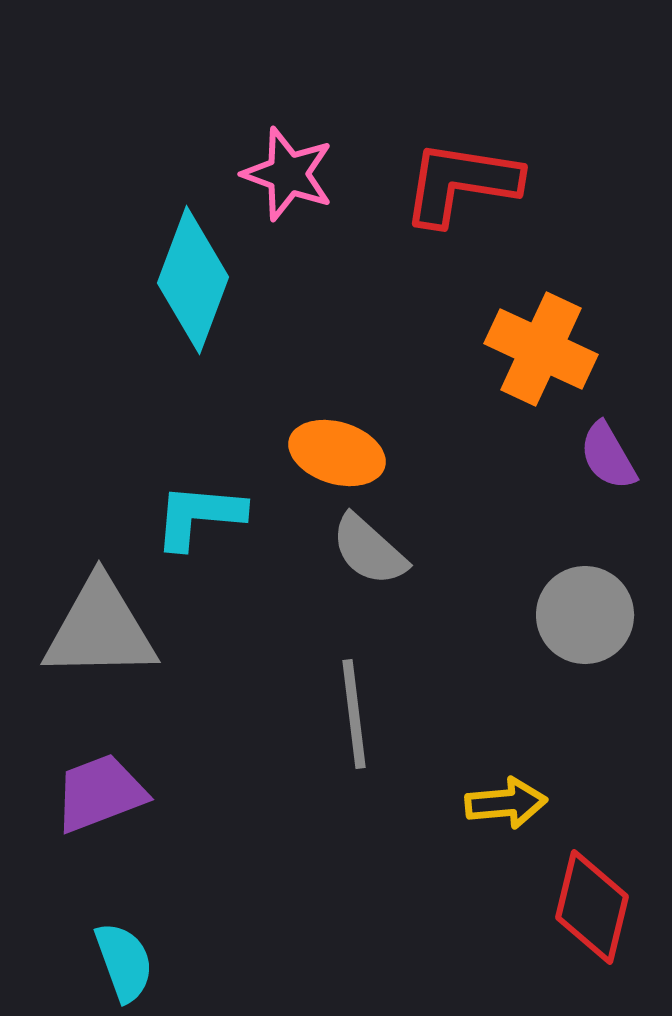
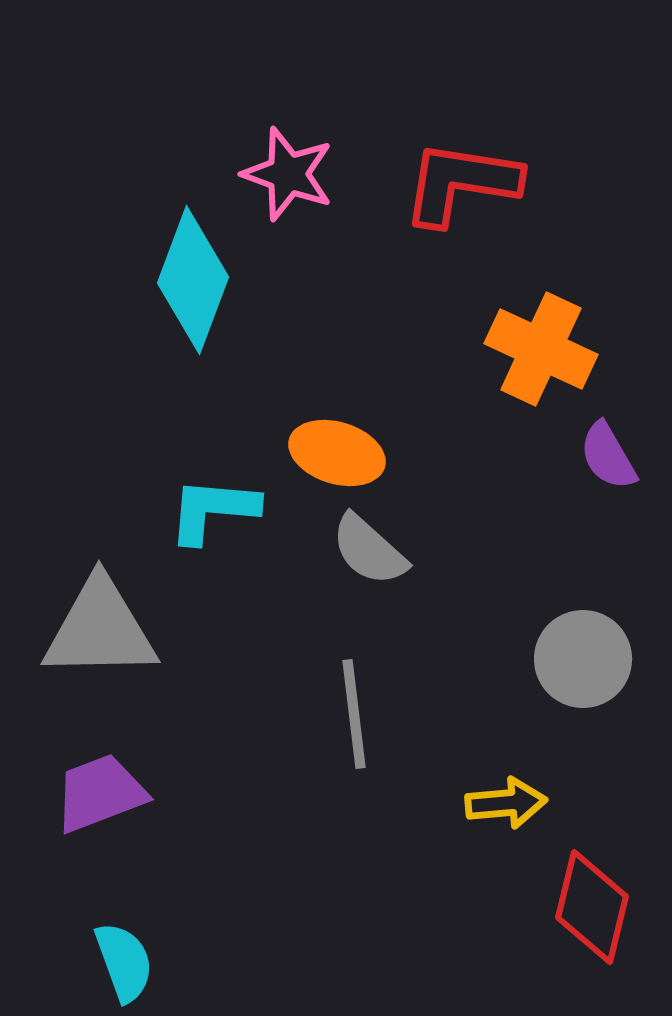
cyan L-shape: moved 14 px right, 6 px up
gray circle: moved 2 px left, 44 px down
